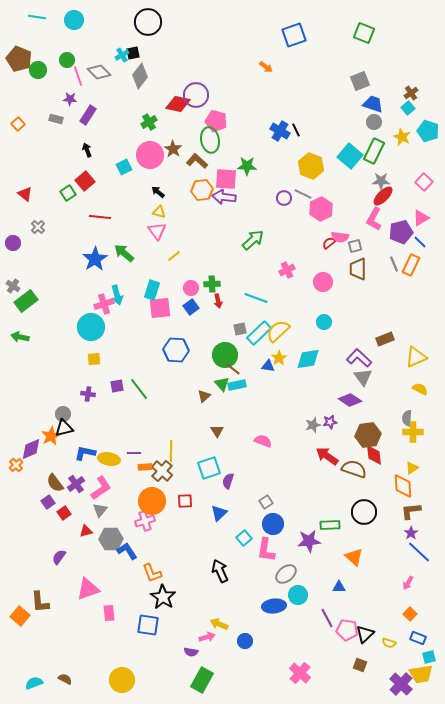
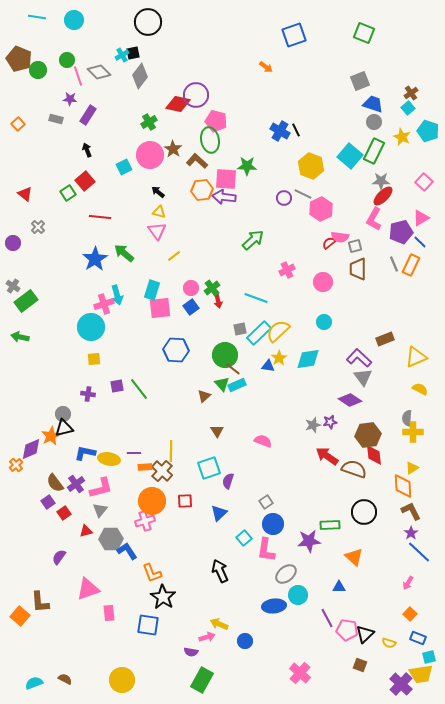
green cross at (212, 284): moved 4 px down; rotated 35 degrees counterclockwise
cyan rectangle at (237, 385): rotated 12 degrees counterclockwise
pink L-shape at (101, 488): rotated 20 degrees clockwise
brown L-shape at (411, 511): rotated 70 degrees clockwise
